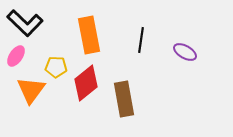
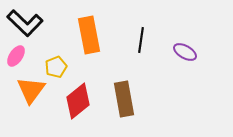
yellow pentagon: rotated 25 degrees counterclockwise
red diamond: moved 8 px left, 18 px down
